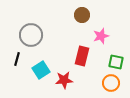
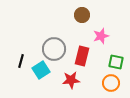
gray circle: moved 23 px right, 14 px down
black line: moved 4 px right, 2 px down
red star: moved 7 px right
